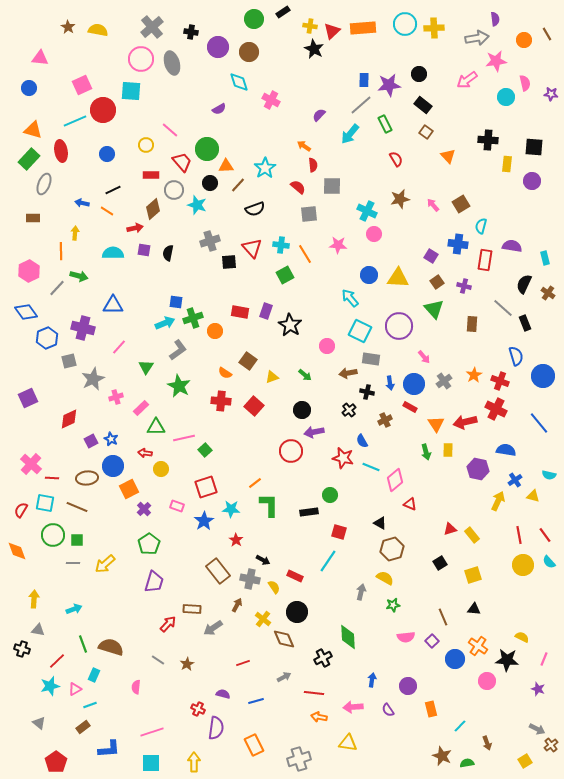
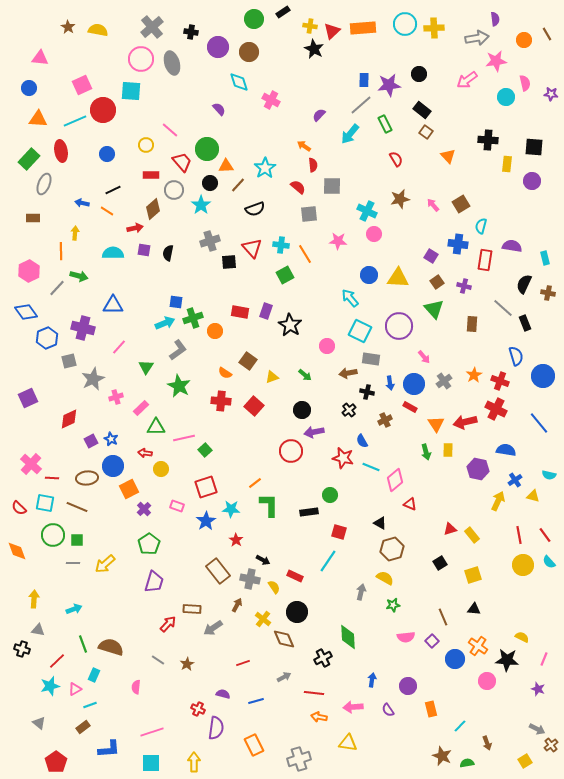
black rectangle at (423, 105): moved 1 px left, 5 px down
purple semicircle at (219, 109): rotated 104 degrees counterclockwise
orange triangle at (33, 130): moved 5 px right, 11 px up; rotated 12 degrees counterclockwise
cyan star at (197, 205): moved 4 px right; rotated 18 degrees clockwise
pink star at (338, 245): moved 4 px up
brown cross at (548, 293): rotated 24 degrees counterclockwise
red semicircle at (21, 510): moved 2 px left, 2 px up; rotated 77 degrees counterclockwise
blue star at (204, 521): moved 2 px right
